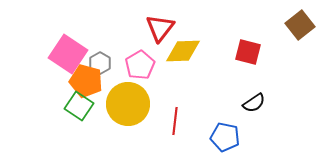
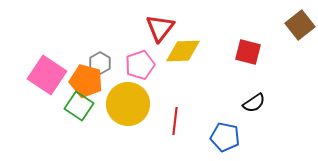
pink square: moved 21 px left, 21 px down
pink pentagon: rotated 12 degrees clockwise
